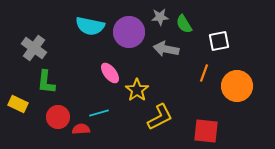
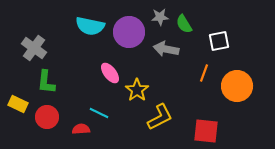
cyan line: rotated 42 degrees clockwise
red circle: moved 11 px left
